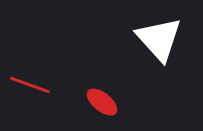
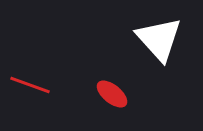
red ellipse: moved 10 px right, 8 px up
